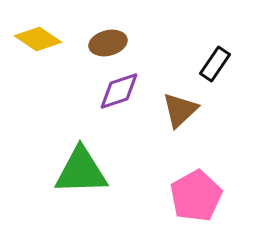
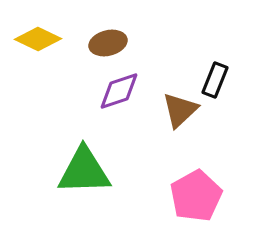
yellow diamond: rotated 9 degrees counterclockwise
black rectangle: moved 16 px down; rotated 12 degrees counterclockwise
green triangle: moved 3 px right
